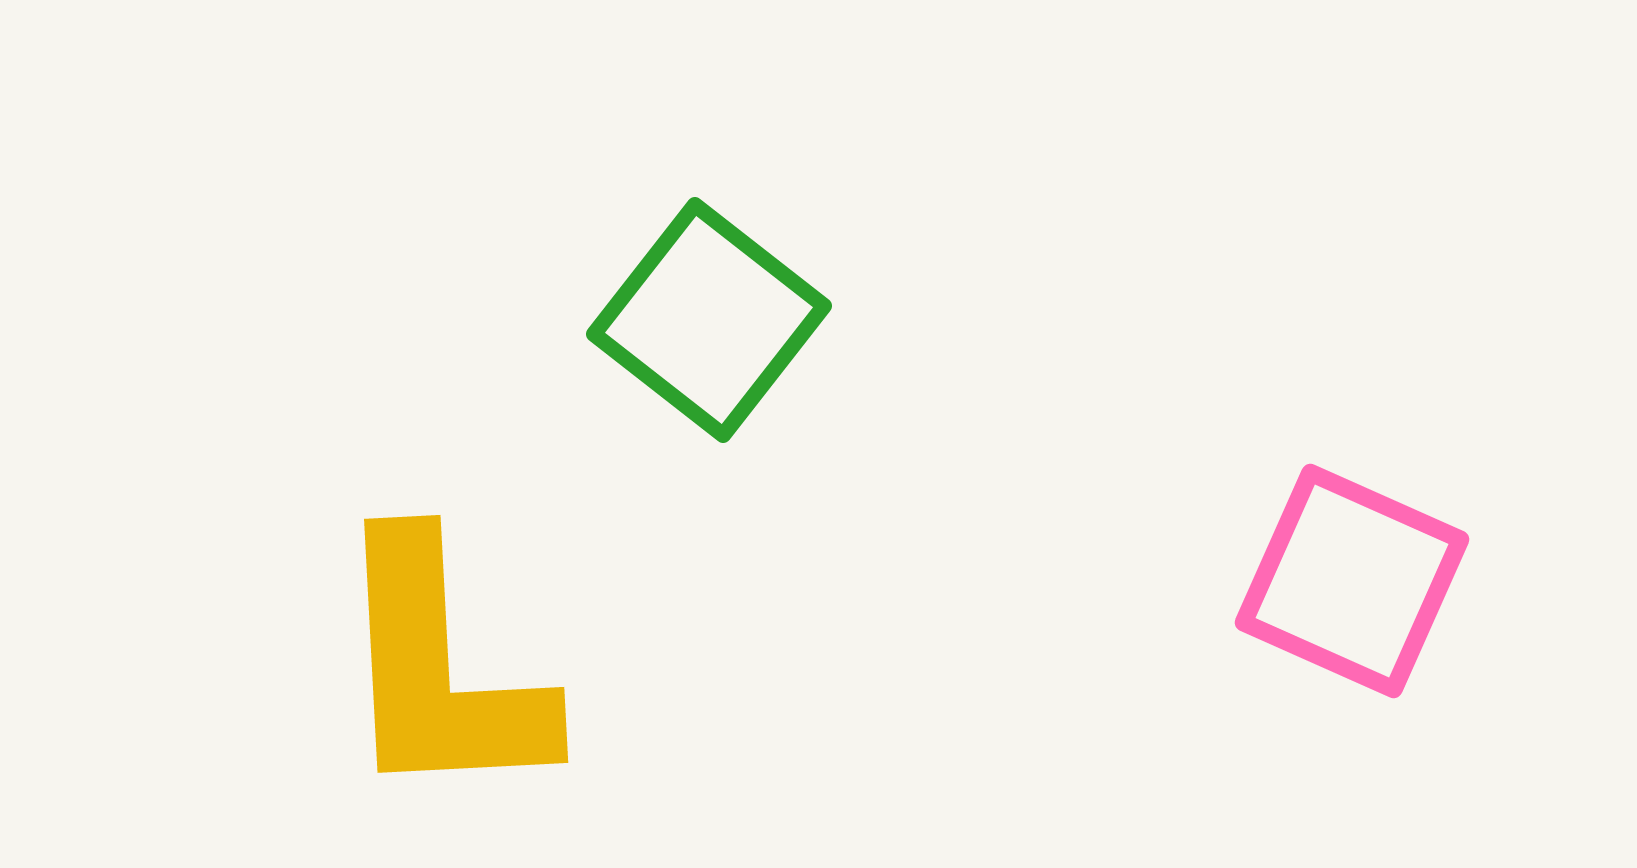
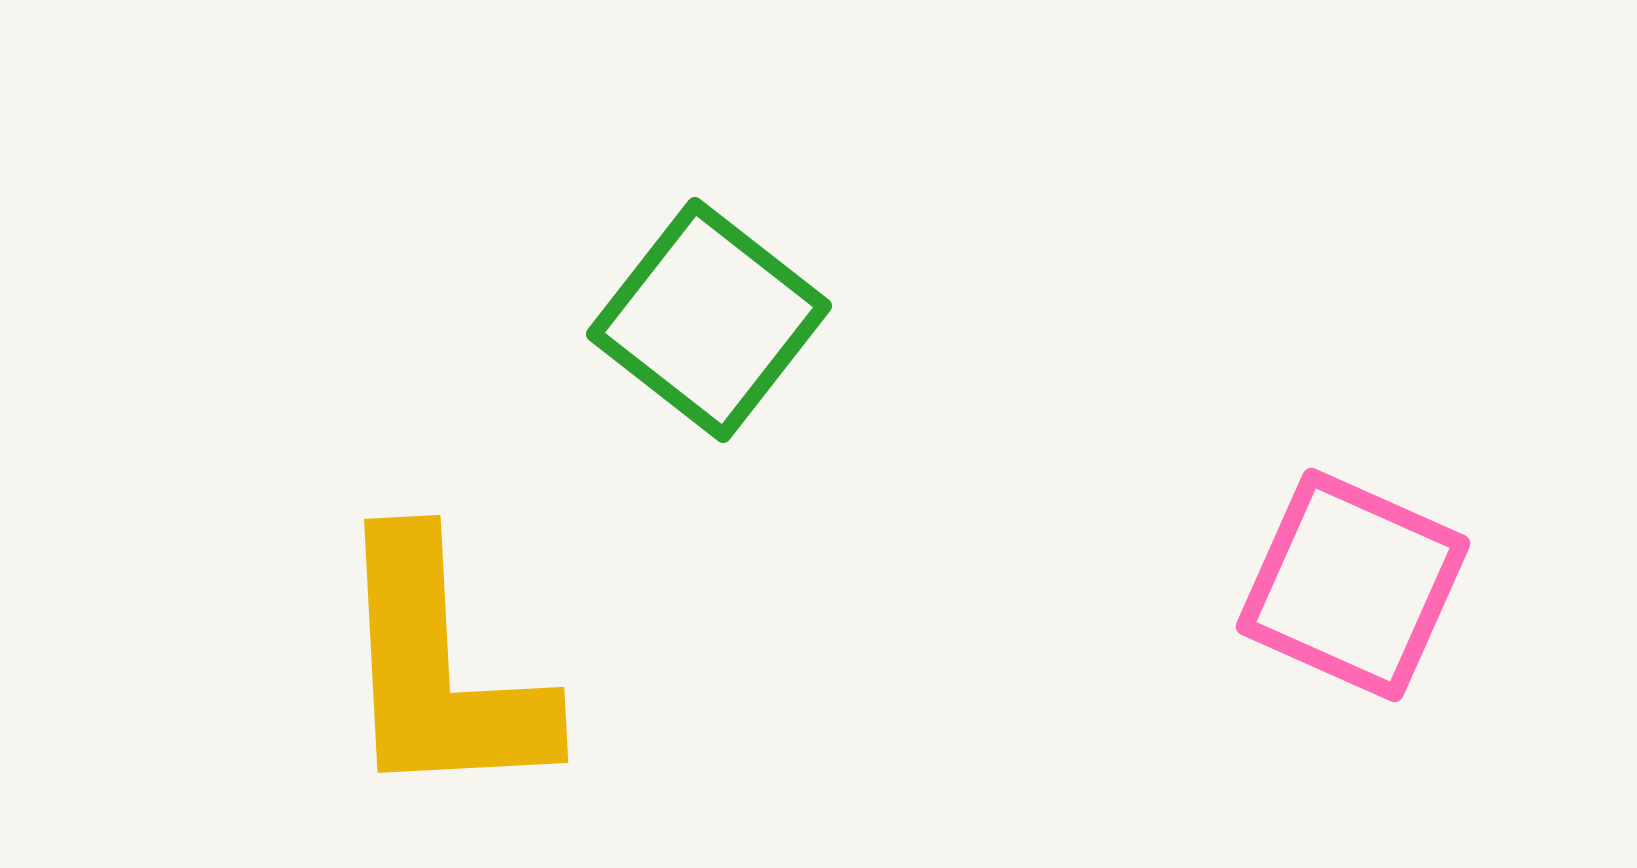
pink square: moved 1 px right, 4 px down
